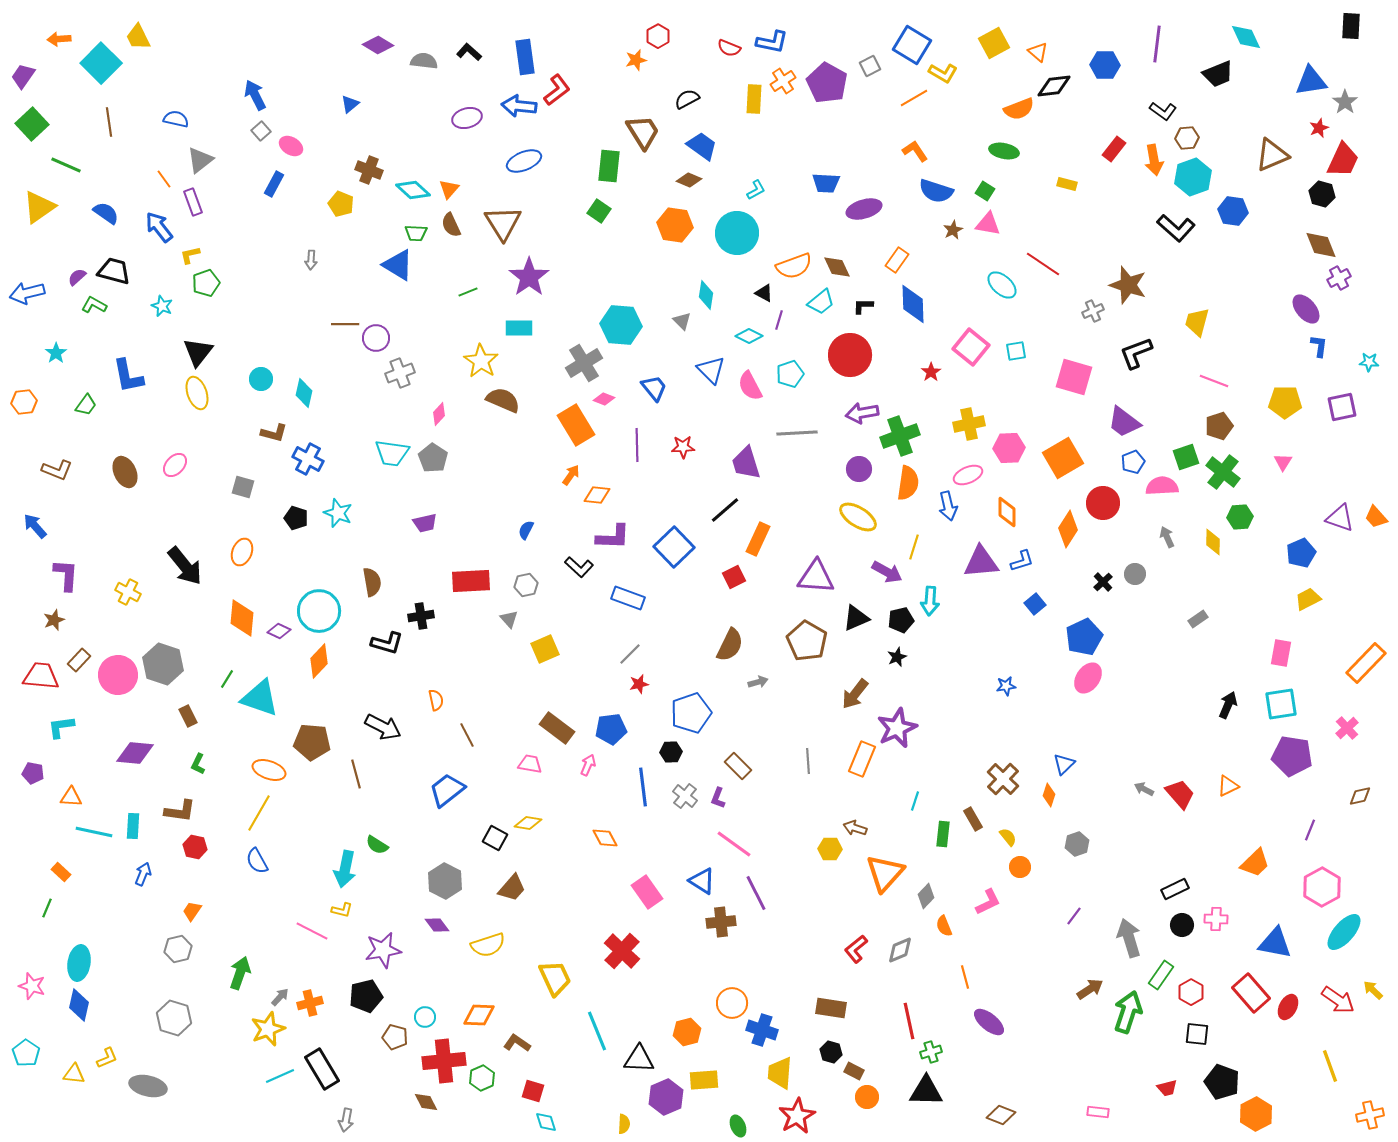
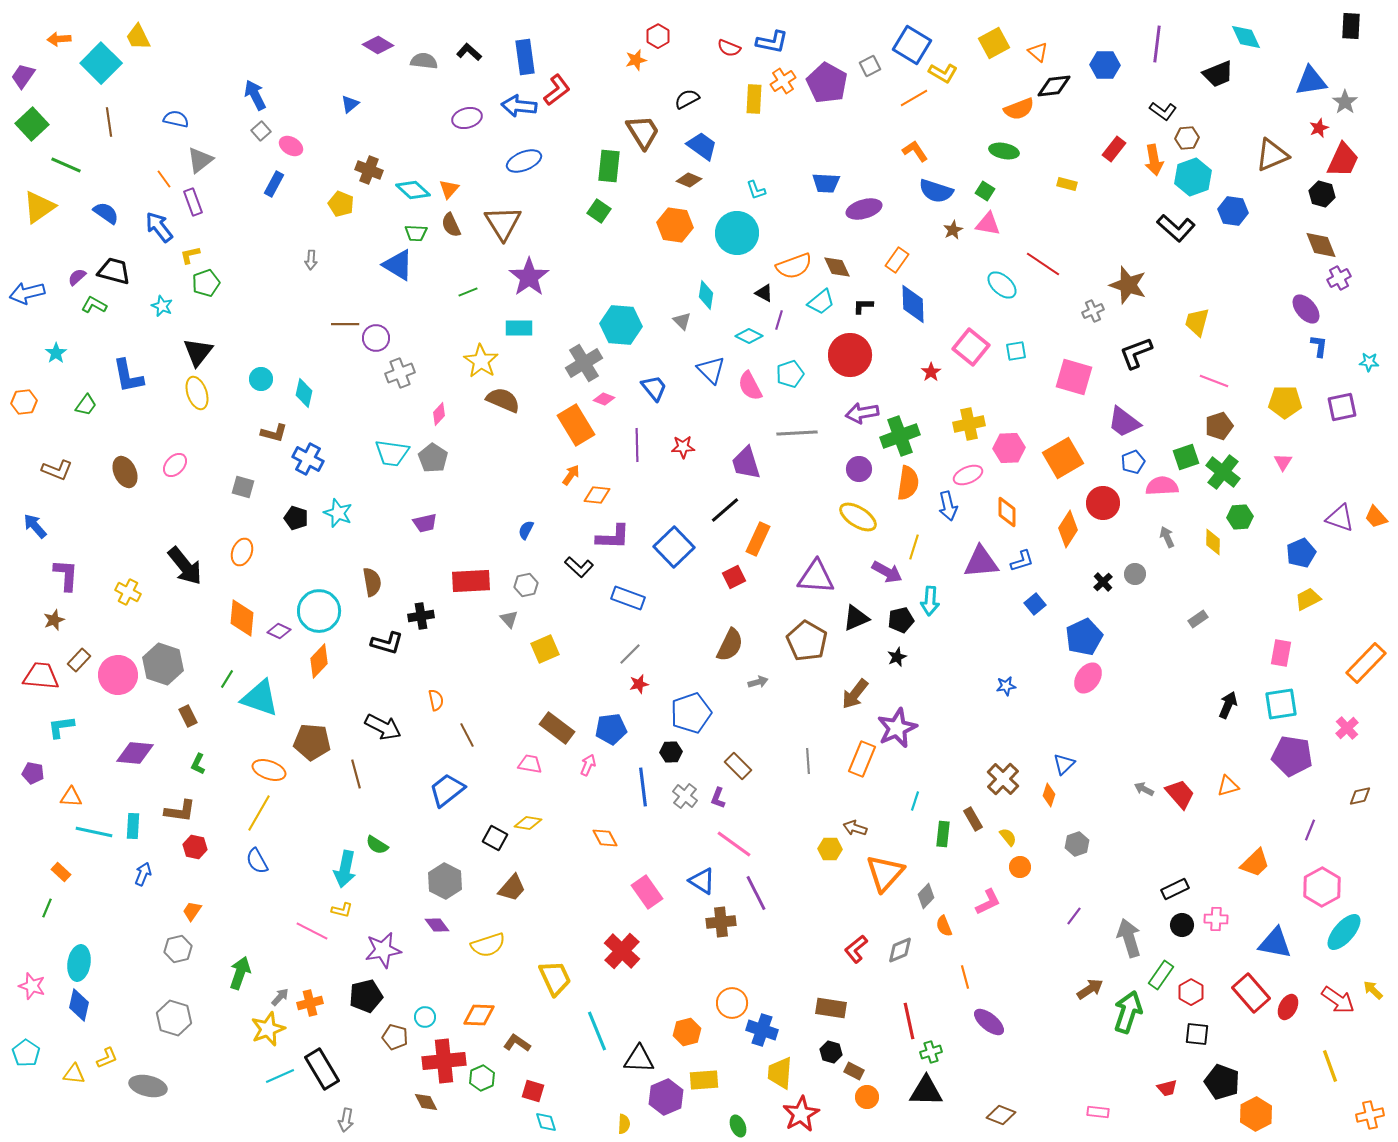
cyan L-shape at (756, 190): rotated 100 degrees clockwise
orange triangle at (1228, 786): rotated 10 degrees clockwise
red star at (797, 1116): moved 4 px right, 2 px up
